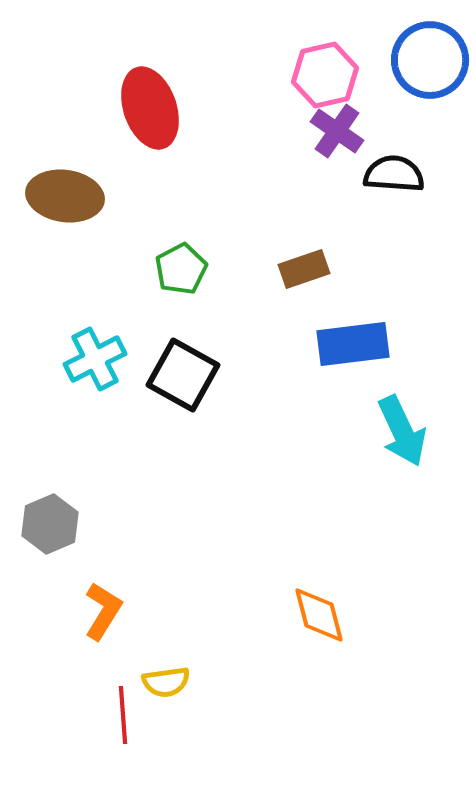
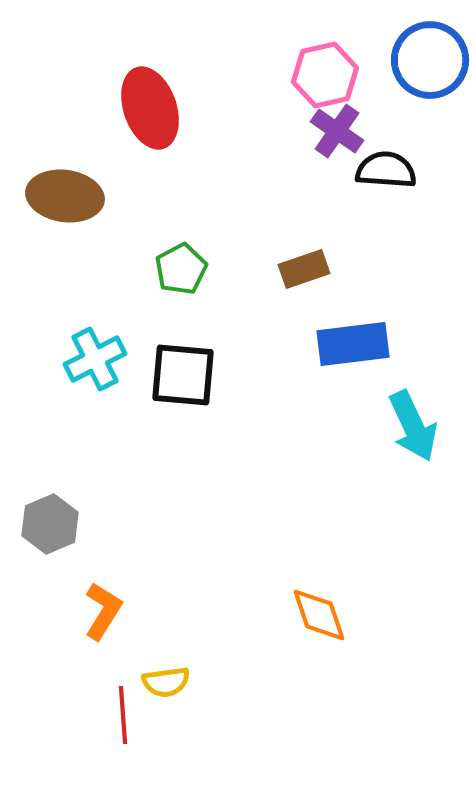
black semicircle: moved 8 px left, 4 px up
black square: rotated 24 degrees counterclockwise
cyan arrow: moved 11 px right, 5 px up
orange diamond: rotated 4 degrees counterclockwise
